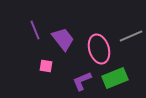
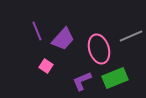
purple line: moved 2 px right, 1 px down
purple trapezoid: rotated 80 degrees clockwise
pink square: rotated 24 degrees clockwise
